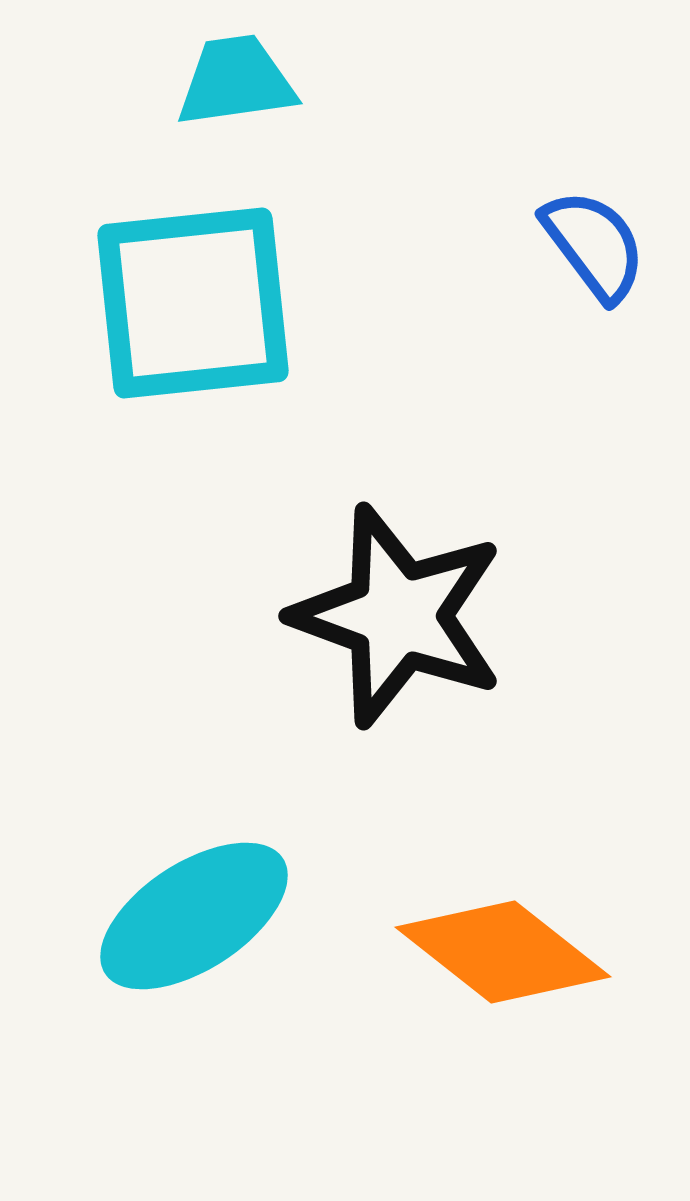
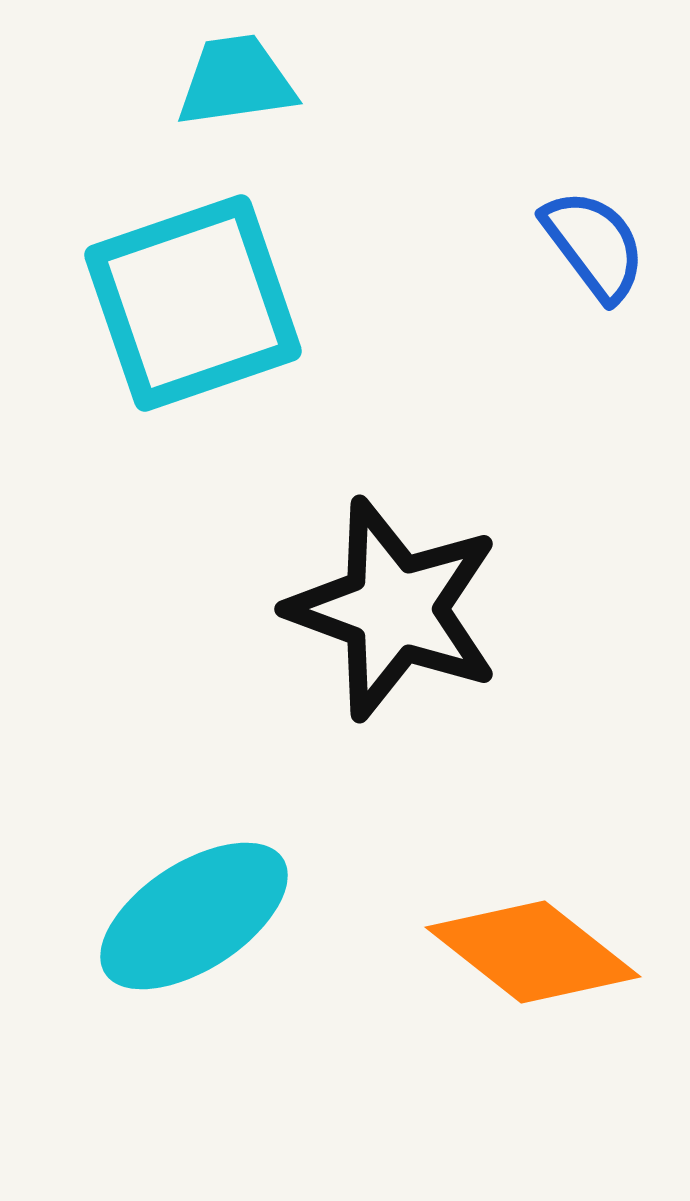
cyan square: rotated 13 degrees counterclockwise
black star: moved 4 px left, 7 px up
orange diamond: moved 30 px right
